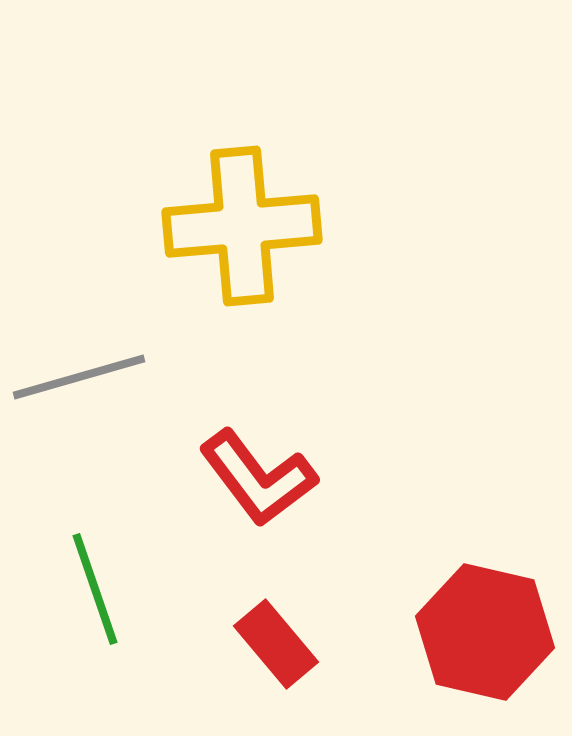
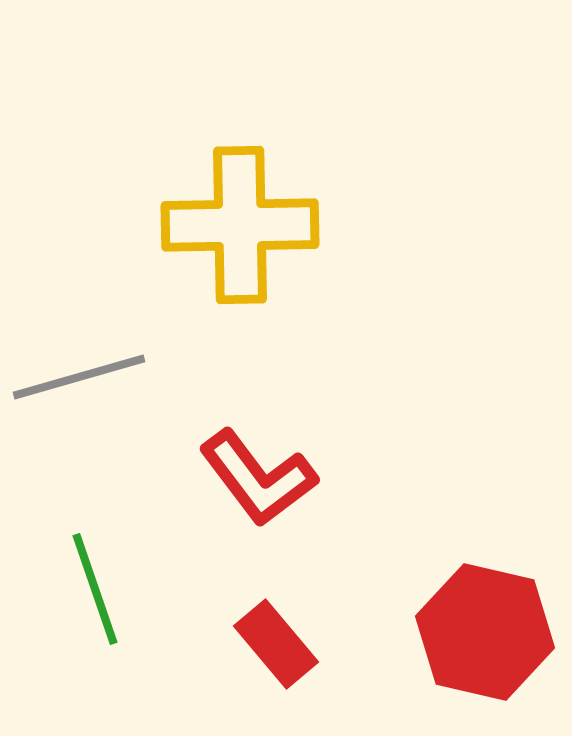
yellow cross: moved 2 px left, 1 px up; rotated 4 degrees clockwise
